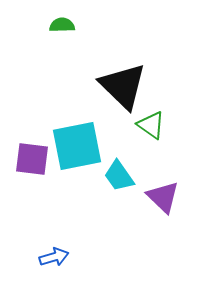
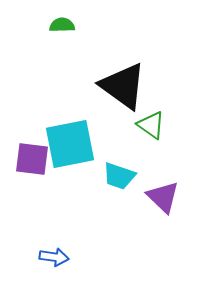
black triangle: rotated 8 degrees counterclockwise
cyan square: moved 7 px left, 2 px up
cyan trapezoid: rotated 36 degrees counterclockwise
blue arrow: rotated 24 degrees clockwise
